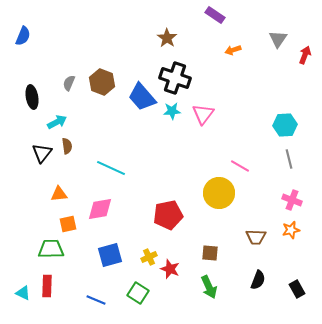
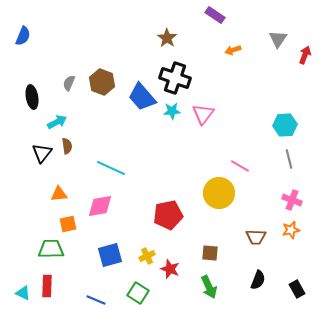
pink diamond: moved 3 px up
yellow cross: moved 2 px left, 1 px up
